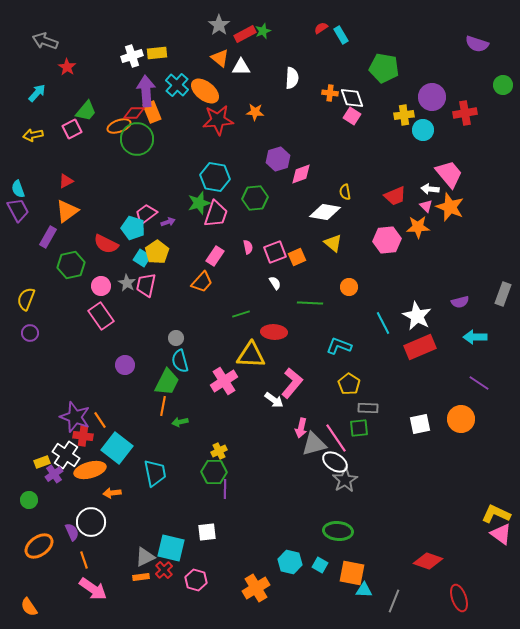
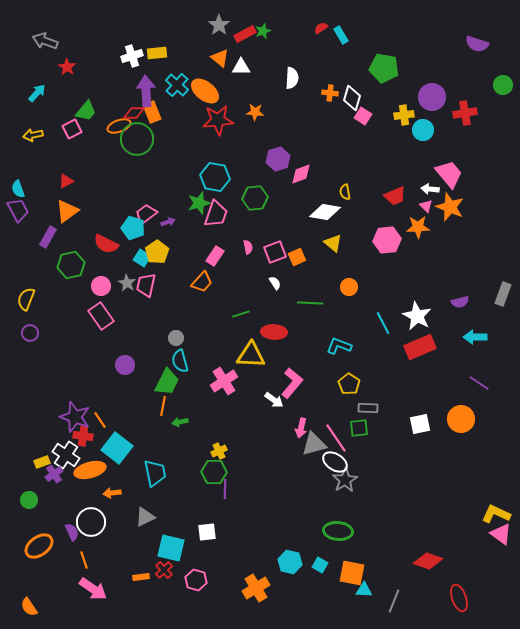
white diamond at (352, 98): rotated 35 degrees clockwise
pink square at (352, 116): moved 11 px right
gray triangle at (145, 557): moved 40 px up
